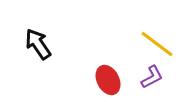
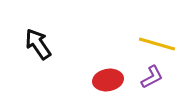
yellow line: rotated 21 degrees counterclockwise
red ellipse: rotated 72 degrees counterclockwise
